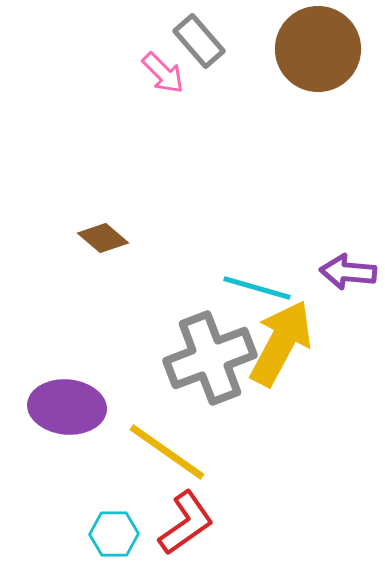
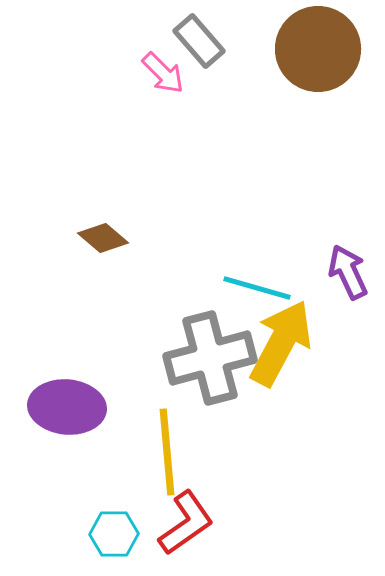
purple arrow: rotated 60 degrees clockwise
gray cross: rotated 6 degrees clockwise
yellow line: rotated 50 degrees clockwise
